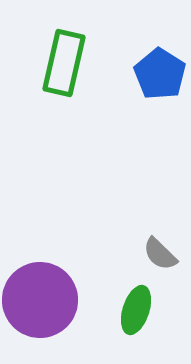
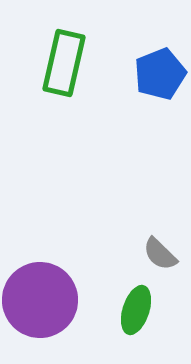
blue pentagon: rotated 18 degrees clockwise
